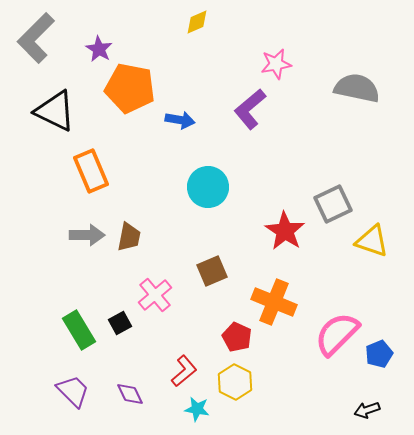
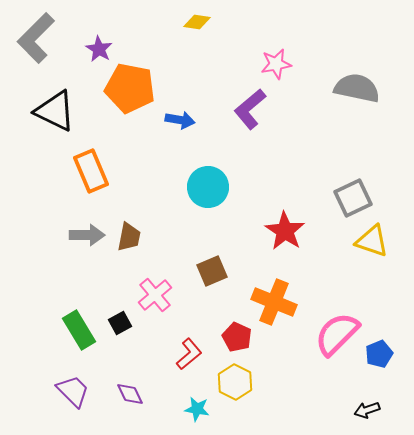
yellow diamond: rotated 32 degrees clockwise
gray square: moved 20 px right, 6 px up
red L-shape: moved 5 px right, 17 px up
